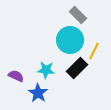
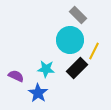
cyan star: moved 1 px up
